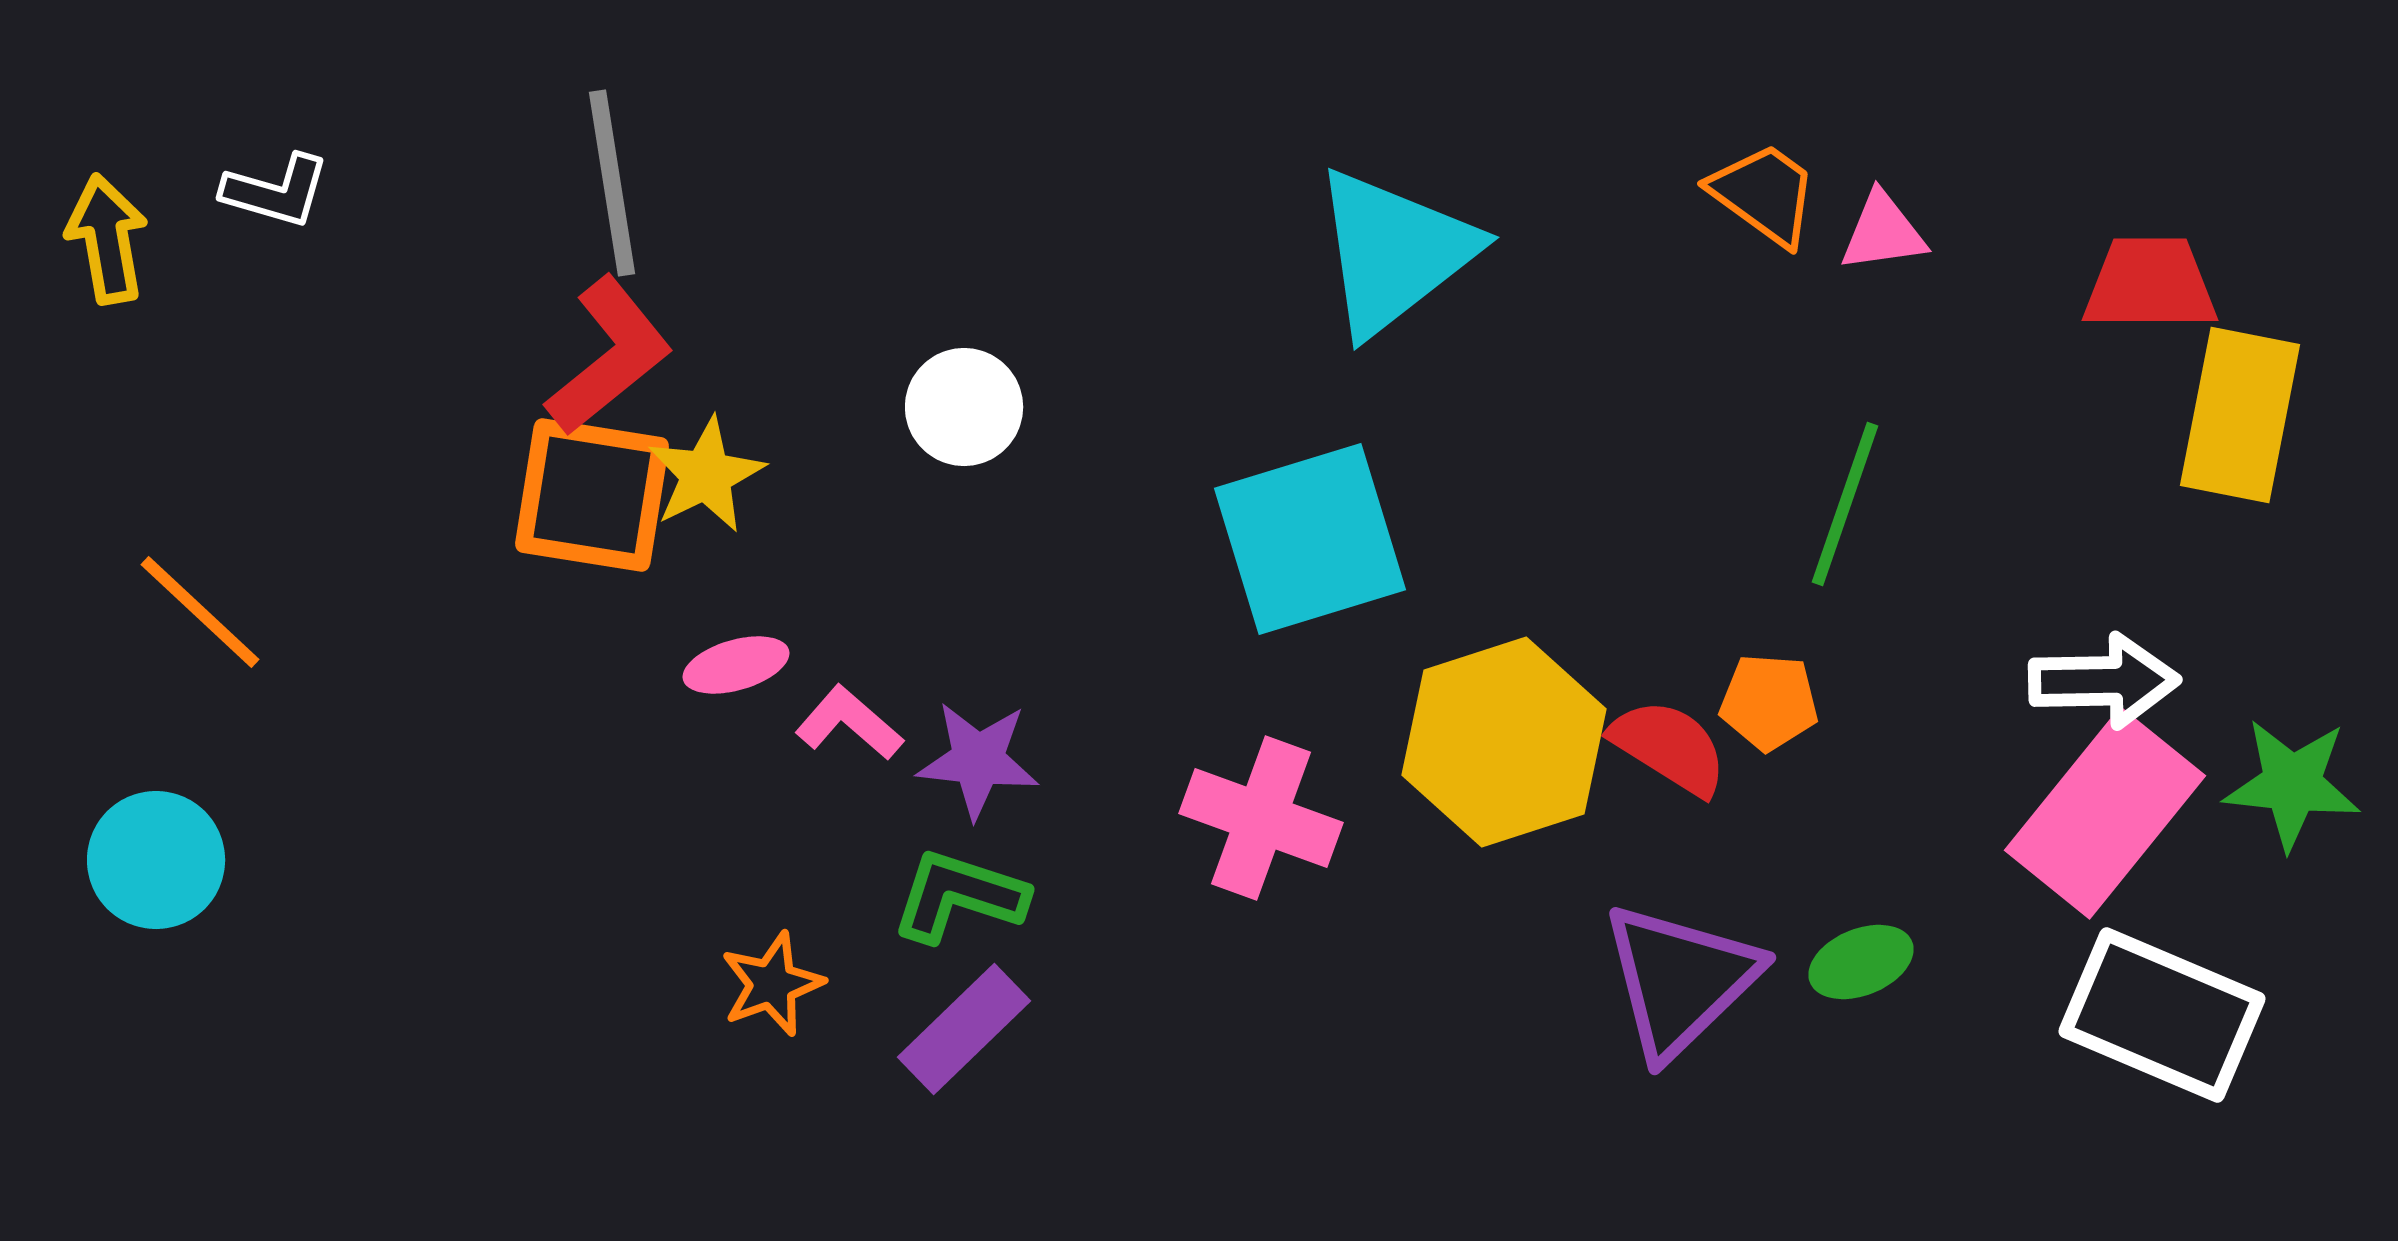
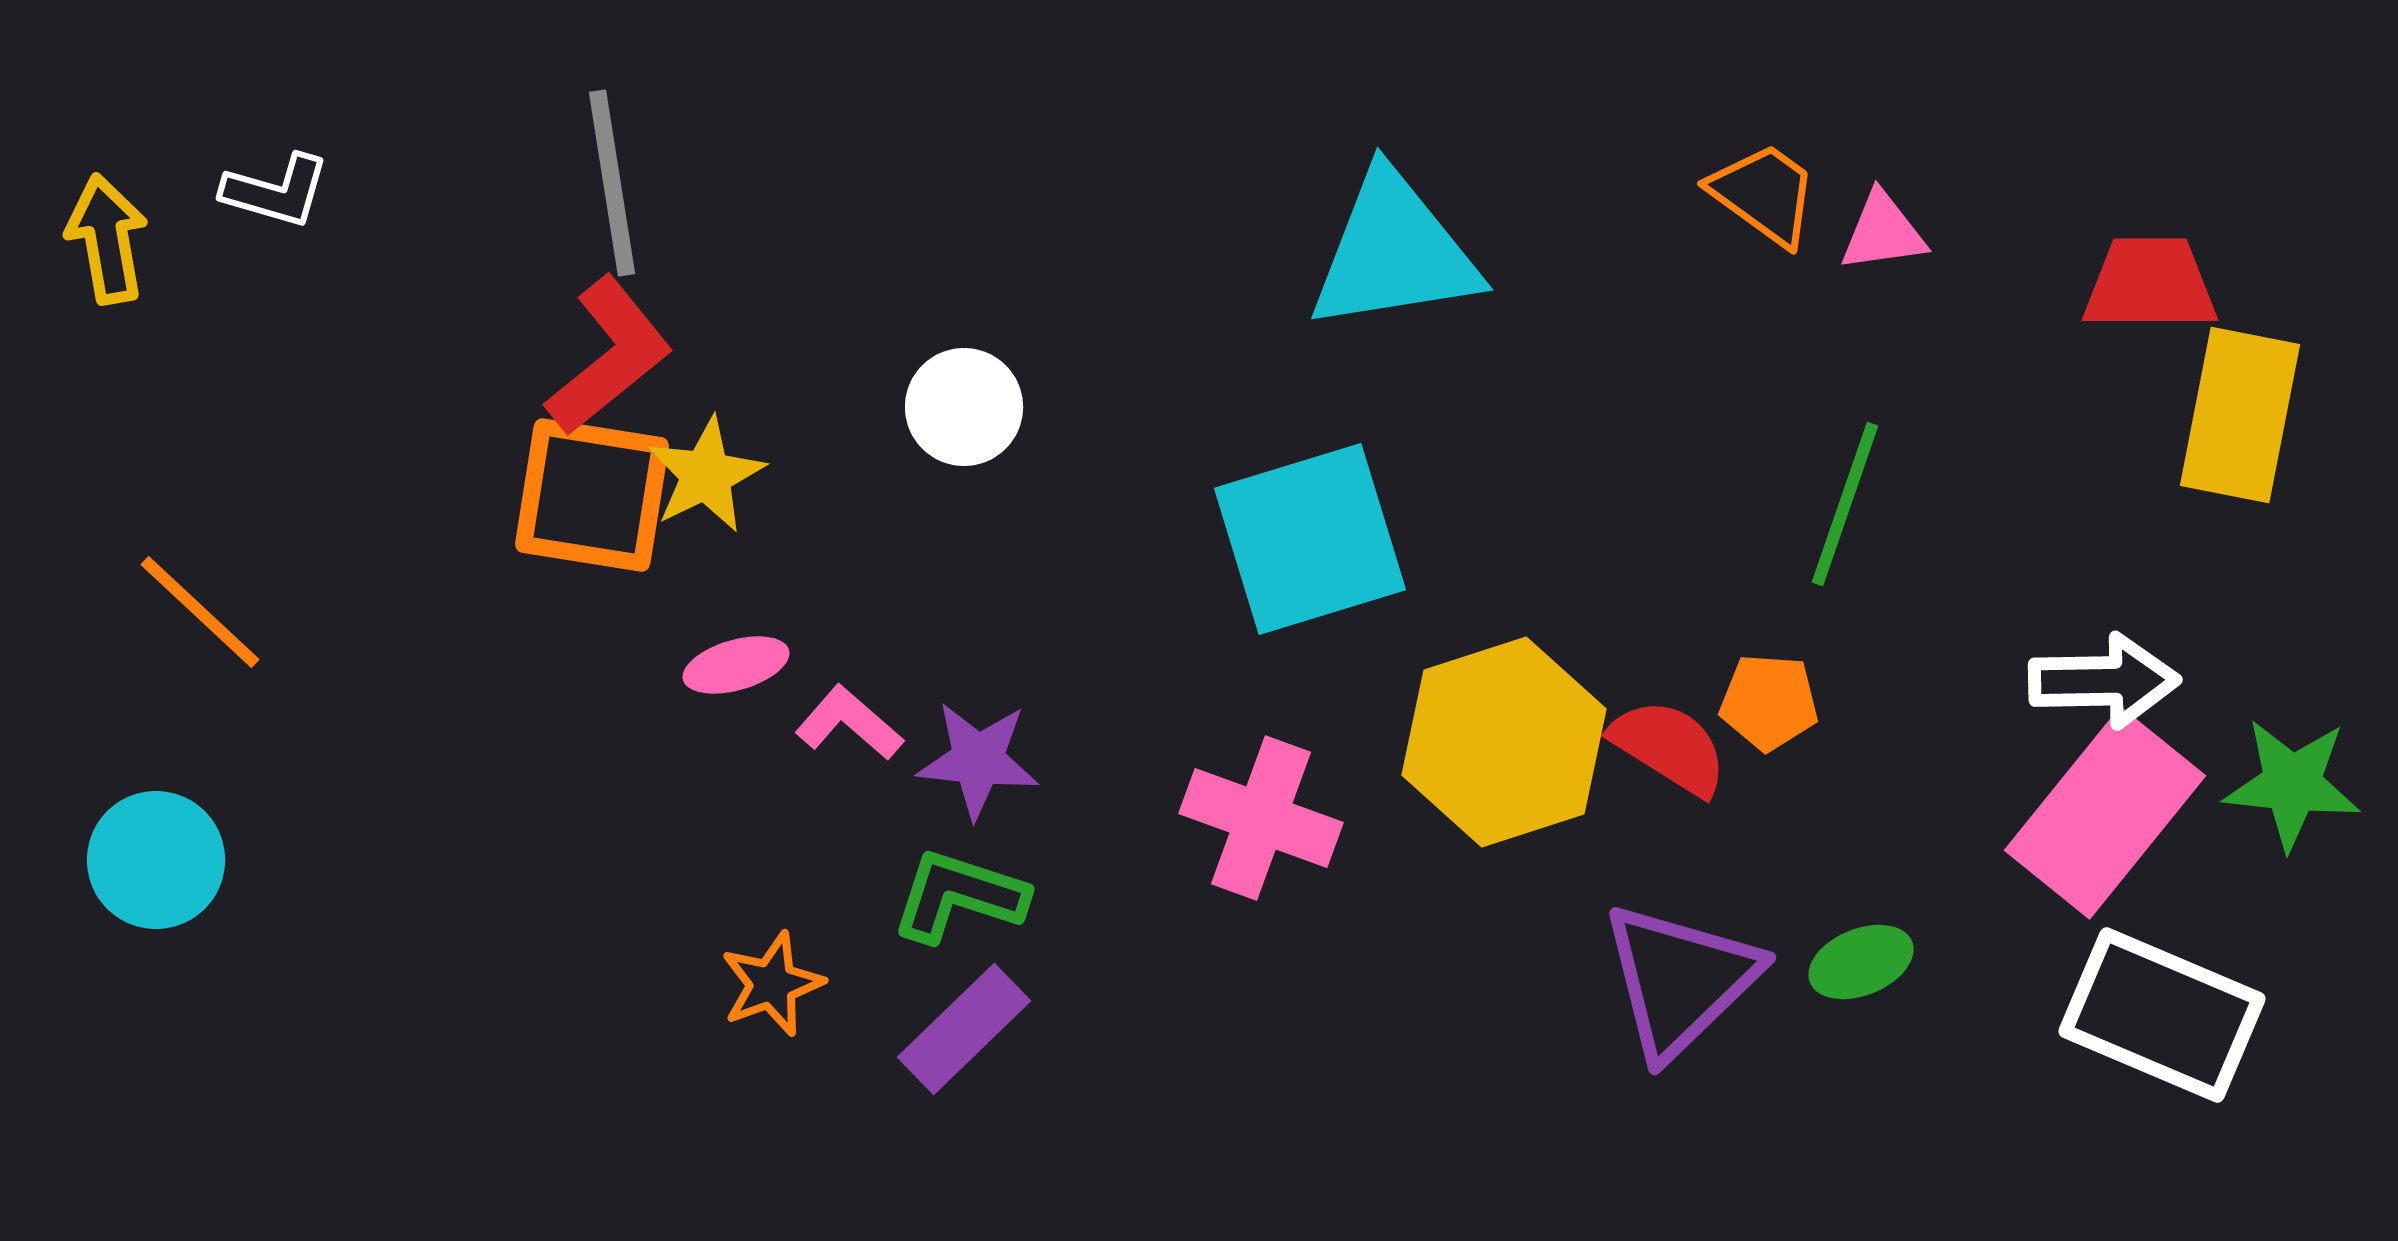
cyan triangle: rotated 29 degrees clockwise
